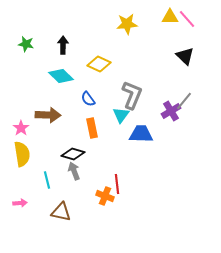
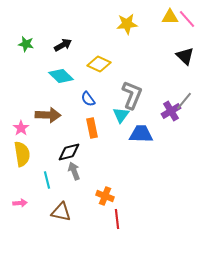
black arrow: rotated 60 degrees clockwise
black diamond: moved 4 px left, 2 px up; rotated 30 degrees counterclockwise
red line: moved 35 px down
